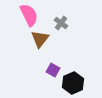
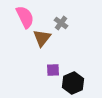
pink semicircle: moved 4 px left, 2 px down
brown triangle: moved 2 px right, 1 px up
purple square: rotated 32 degrees counterclockwise
